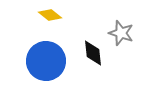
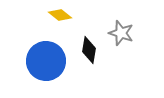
yellow diamond: moved 10 px right
black diamond: moved 4 px left, 3 px up; rotated 16 degrees clockwise
